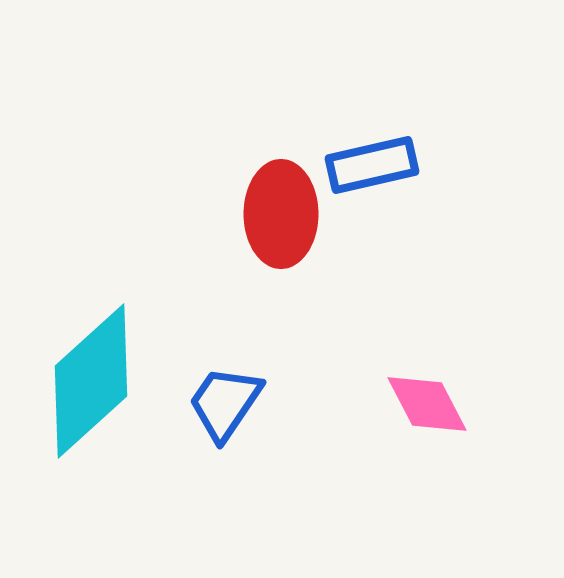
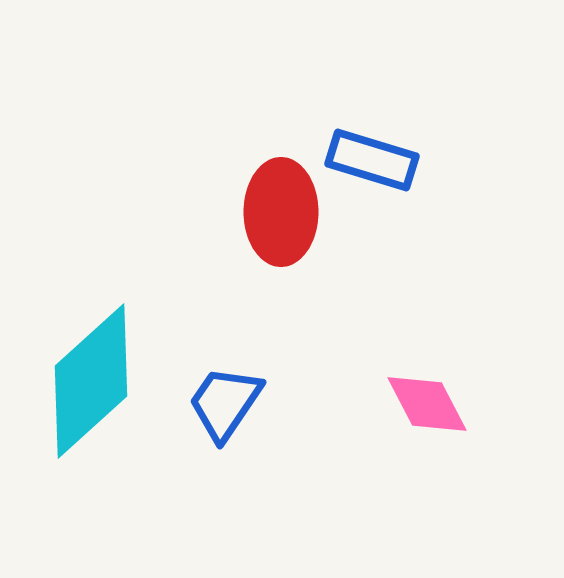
blue rectangle: moved 5 px up; rotated 30 degrees clockwise
red ellipse: moved 2 px up
